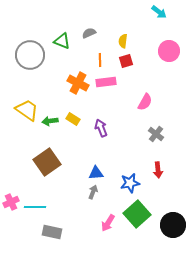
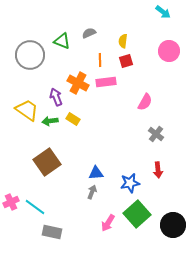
cyan arrow: moved 4 px right
purple arrow: moved 45 px left, 31 px up
gray arrow: moved 1 px left
cyan line: rotated 35 degrees clockwise
